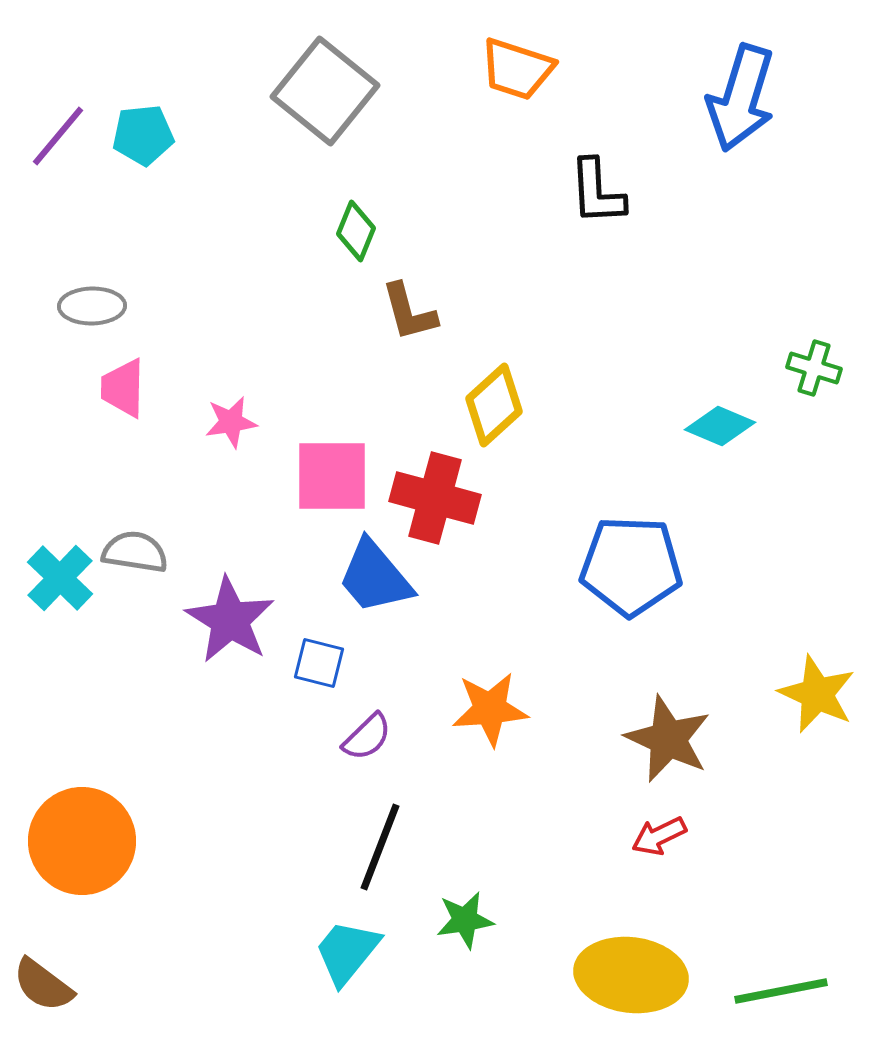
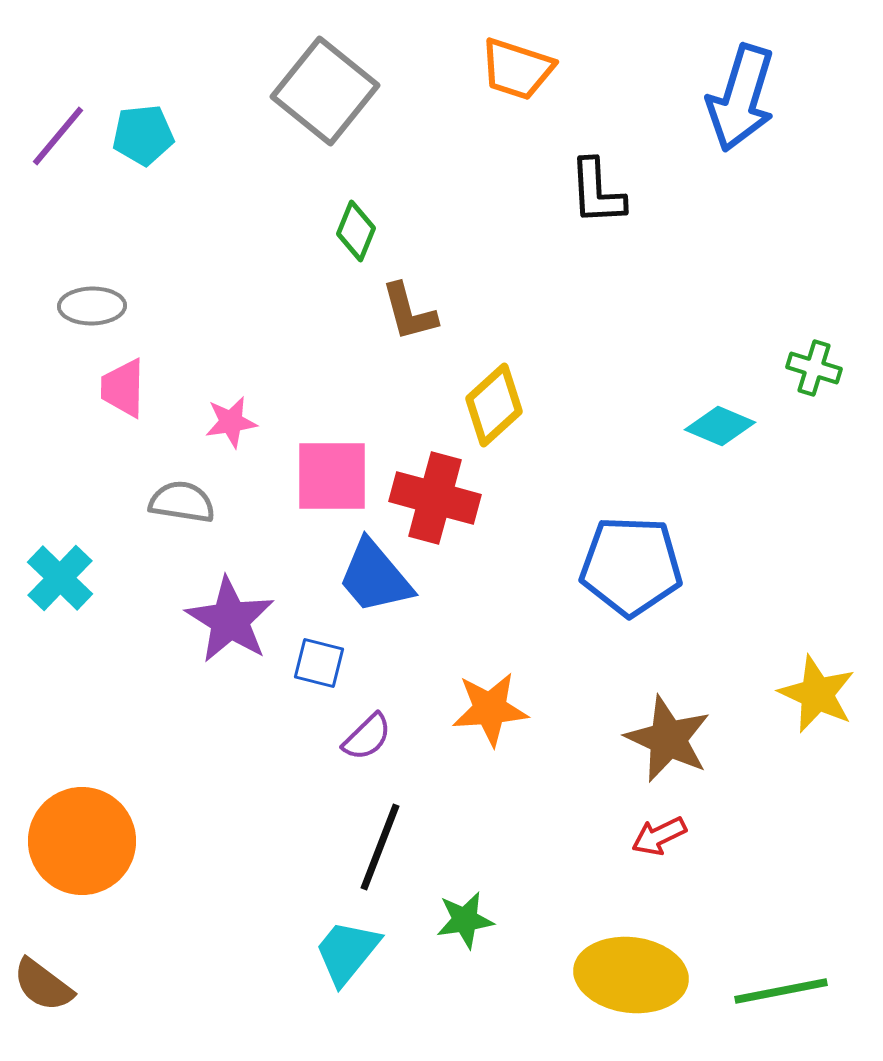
gray semicircle: moved 47 px right, 50 px up
